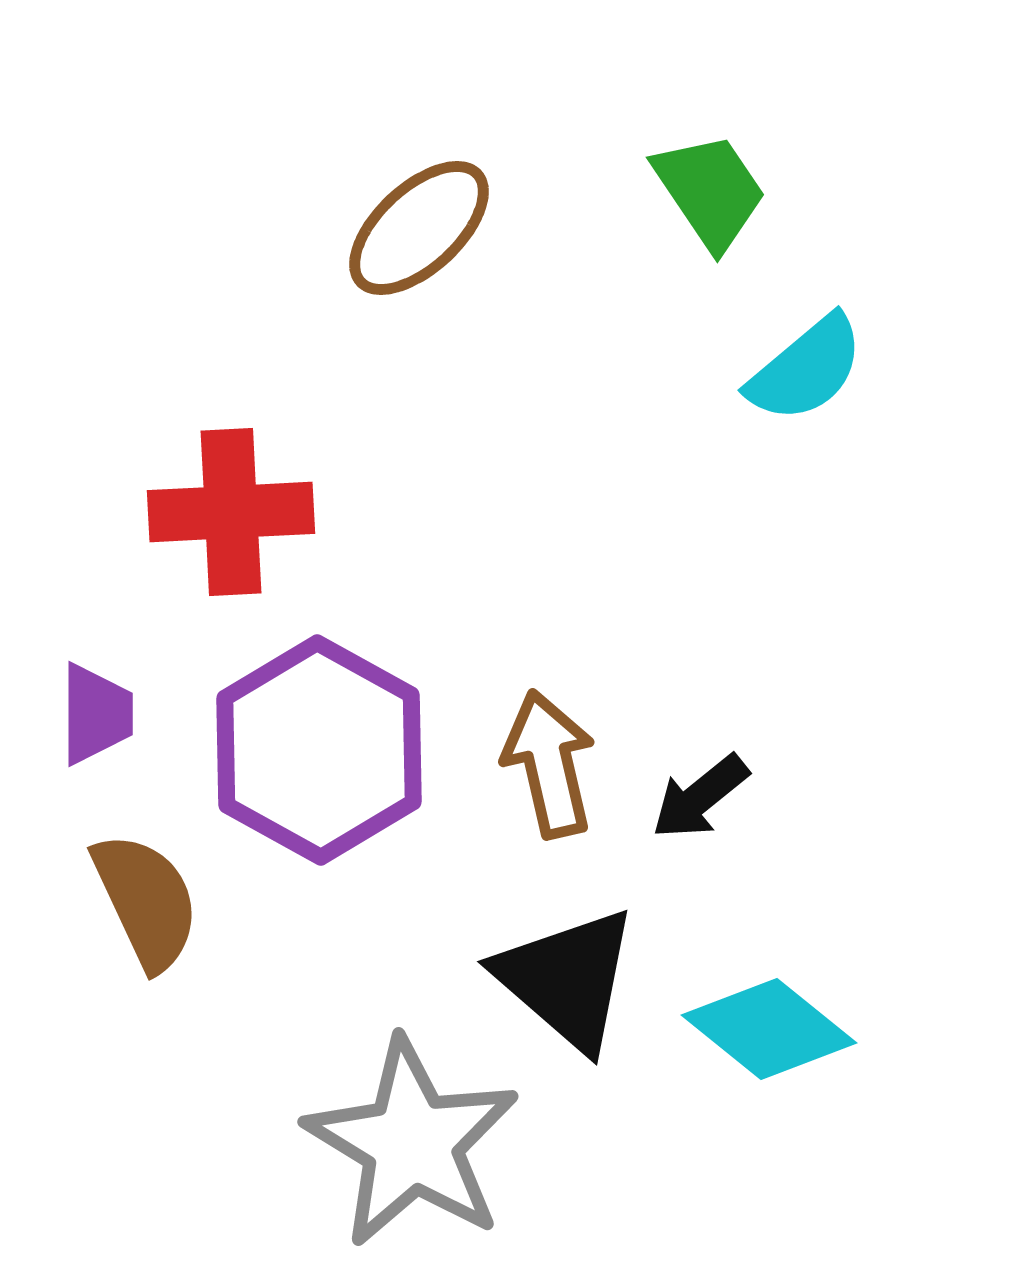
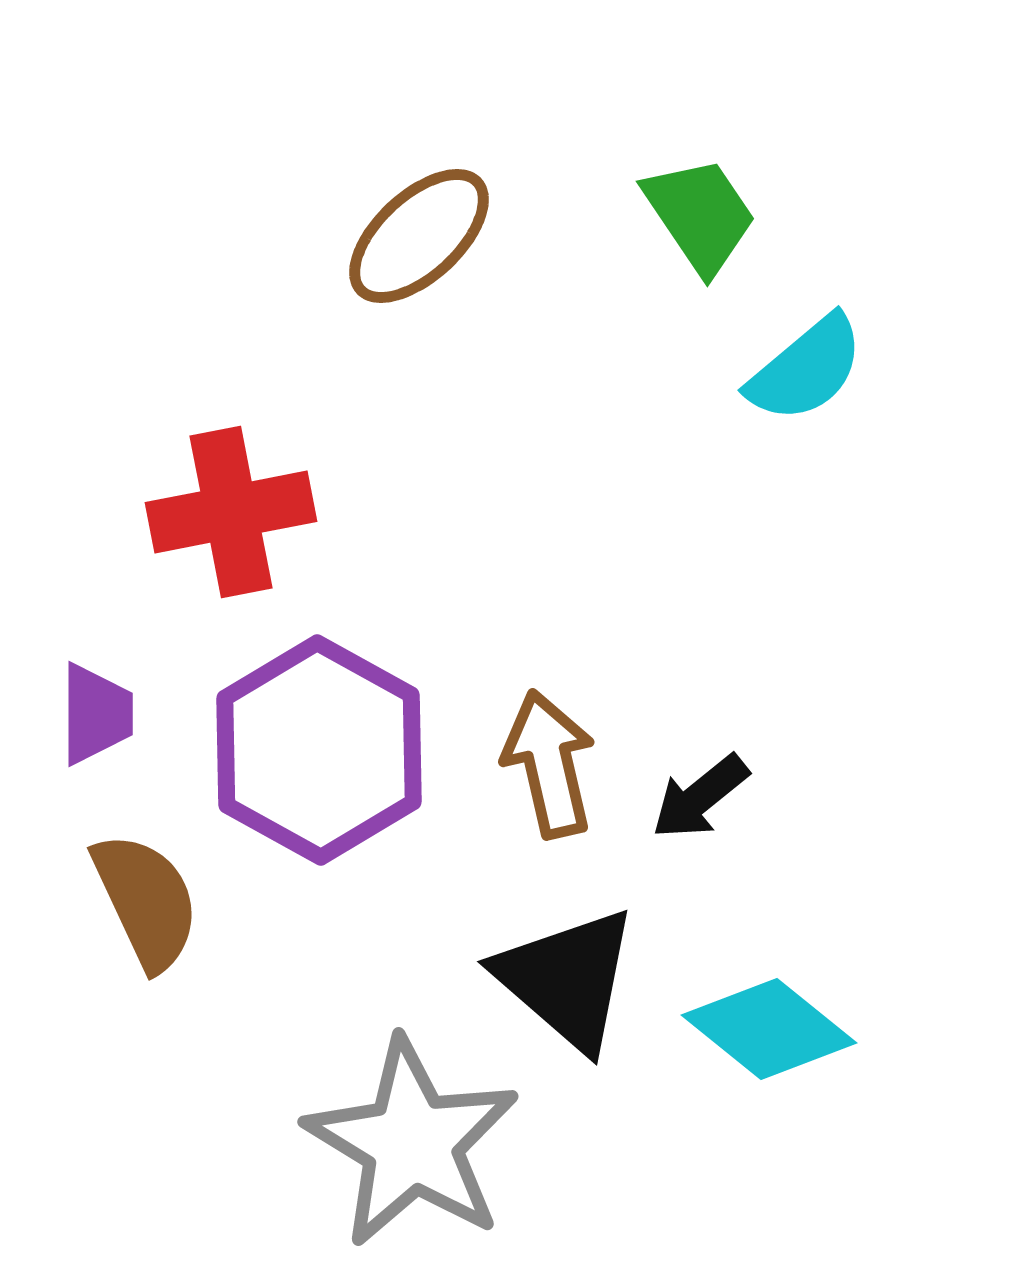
green trapezoid: moved 10 px left, 24 px down
brown ellipse: moved 8 px down
red cross: rotated 8 degrees counterclockwise
